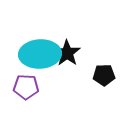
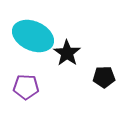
cyan ellipse: moved 7 px left, 18 px up; rotated 27 degrees clockwise
black pentagon: moved 2 px down
